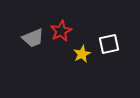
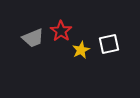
red star: rotated 10 degrees counterclockwise
yellow star: moved 1 px left, 4 px up
